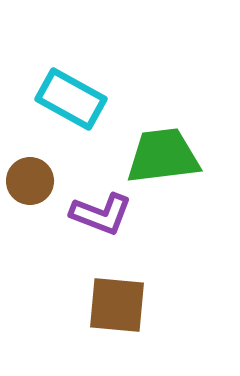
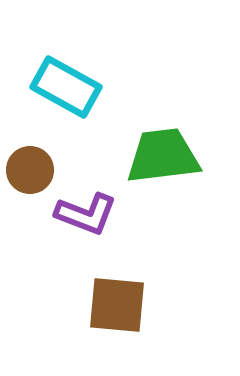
cyan rectangle: moved 5 px left, 12 px up
brown circle: moved 11 px up
purple L-shape: moved 15 px left
